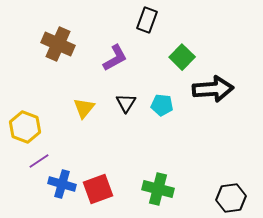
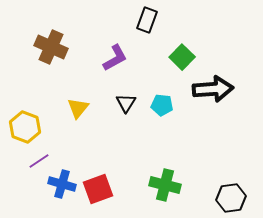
brown cross: moved 7 px left, 3 px down
yellow triangle: moved 6 px left
green cross: moved 7 px right, 4 px up
